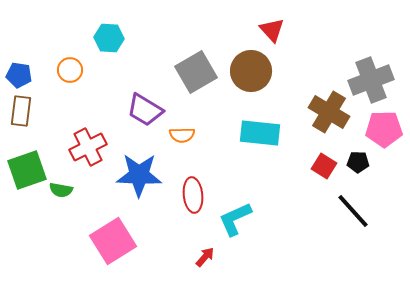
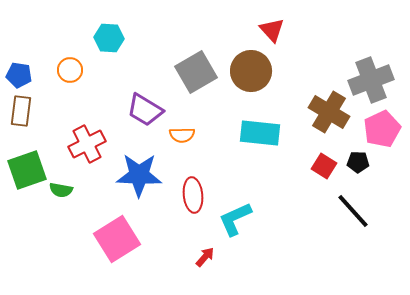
pink pentagon: moved 2 px left; rotated 24 degrees counterclockwise
red cross: moved 1 px left, 3 px up
pink square: moved 4 px right, 2 px up
